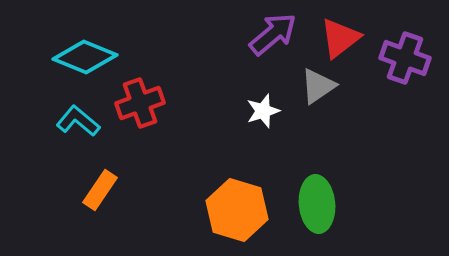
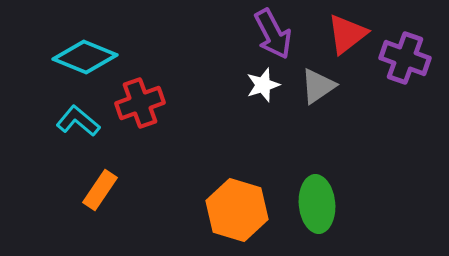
purple arrow: rotated 102 degrees clockwise
red triangle: moved 7 px right, 4 px up
white star: moved 26 px up
